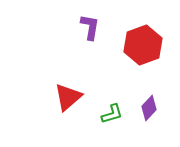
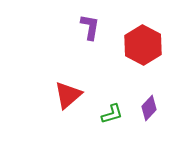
red hexagon: rotated 12 degrees counterclockwise
red triangle: moved 2 px up
